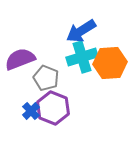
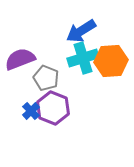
cyan cross: moved 1 px right, 1 px down
orange hexagon: moved 1 px right, 2 px up
